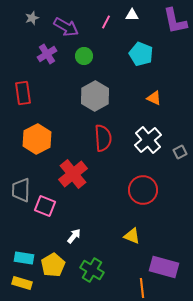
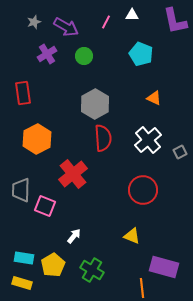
gray star: moved 2 px right, 4 px down
gray hexagon: moved 8 px down
